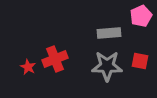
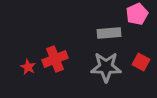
pink pentagon: moved 4 px left, 2 px up
red square: moved 1 px right, 1 px down; rotated 18 degrees clockwise
gray star: moved 1 px left, 1 px down
